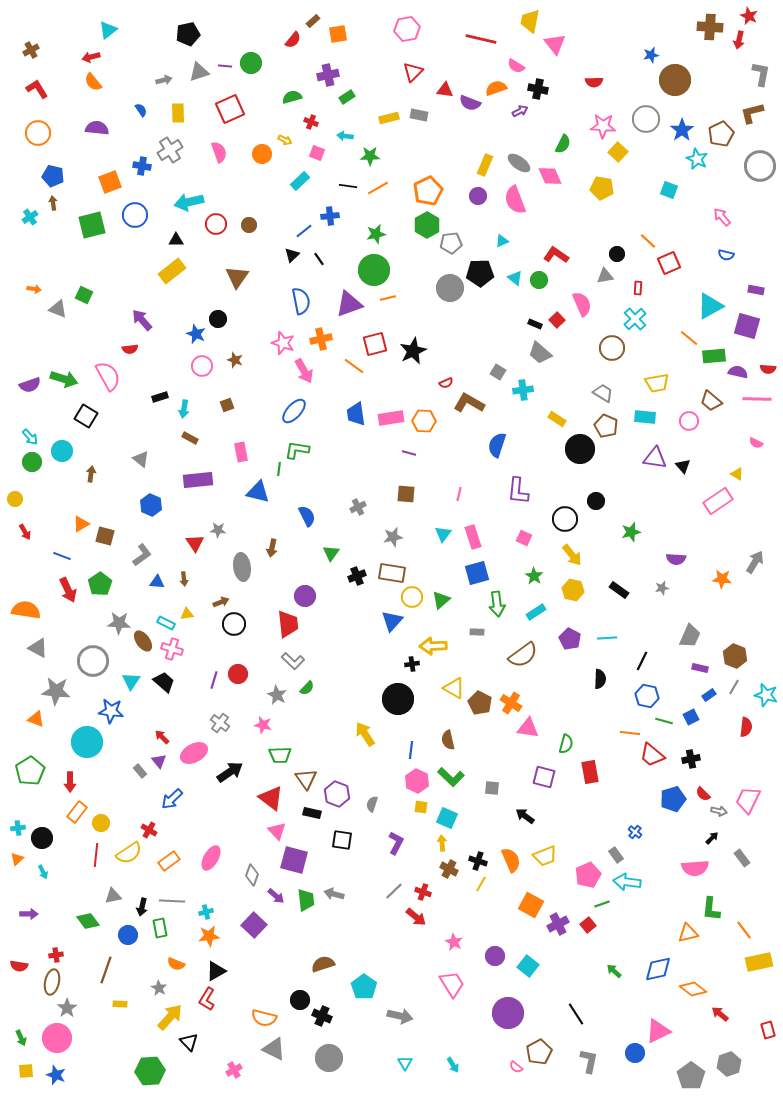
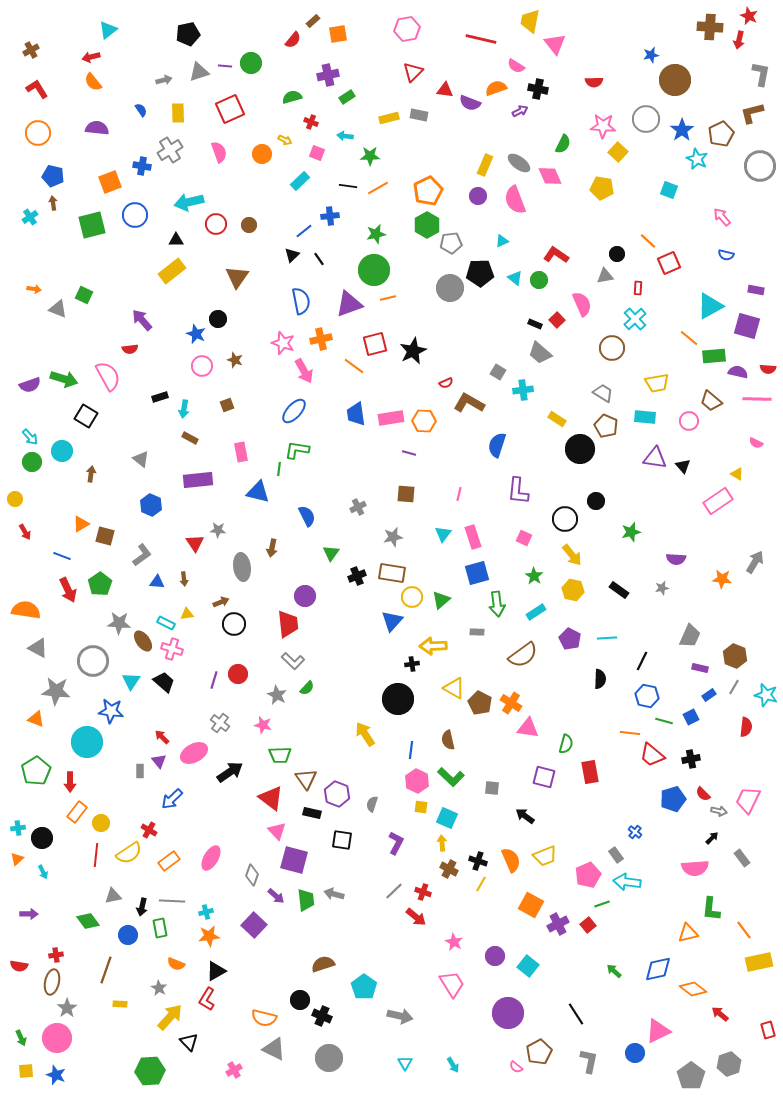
green pentagon at (30, 771): moved 6 px right
gray rectangle at (140, 771): rotated 40 degrees clockwise
